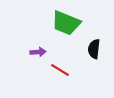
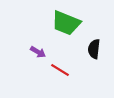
purple arrow: rotated 35 degrees clockwise
